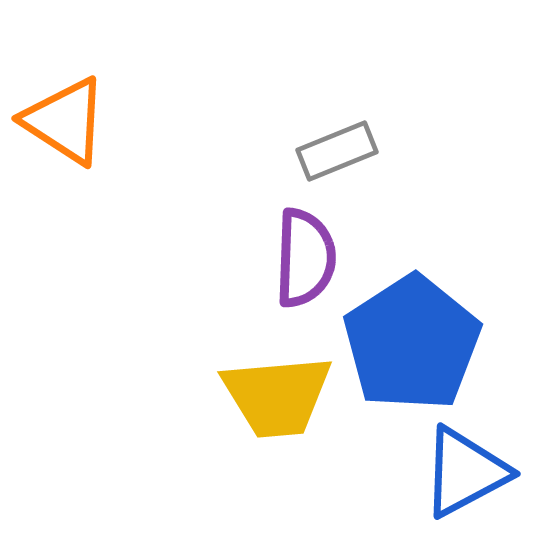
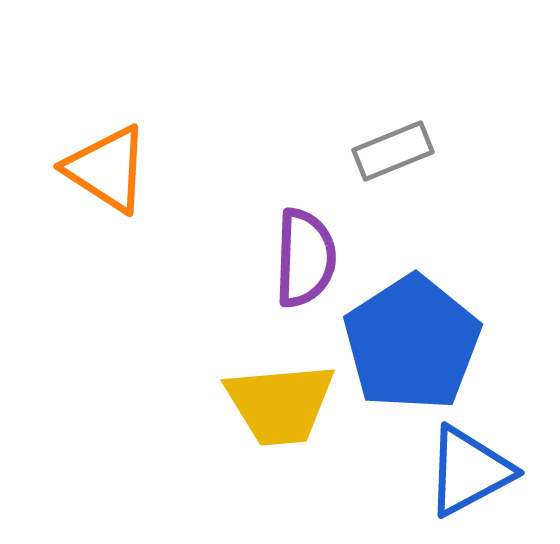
orange triangle: moved 42 px right, 48 px down
gray rectangle: moved 56 px right
yellow trapezoid: moved 3 px right, 8 px down
blue triangle: moved 4 px right, 1 px up
